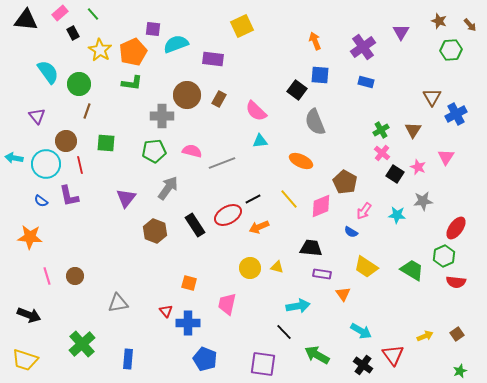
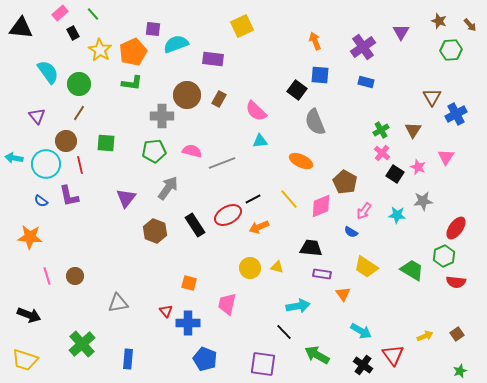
black triangle at (26, 20): moved 5 px left, 8 px down
brown line at (87, 111): moved 8 px left, 2 px down; rotated 14 degrees clockwise
